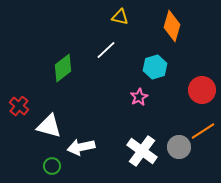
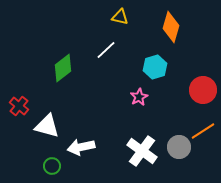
orange diamond: moved 1 px left, 1 px down
red circle: moved 1 px right
white triangle: moved 2 px left
